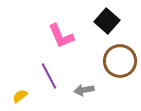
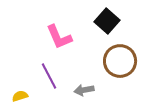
pink L-shape: moved 2 px left, 1 px down
yellow semicircle: rotated 21 degrees clockwise
